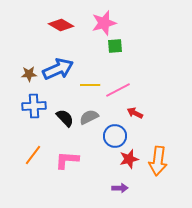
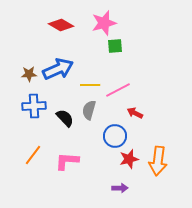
gray semicircle: moved 7 px up; rotated 48 degrees counterclockwise
pink L-shape: moved 1 px down
